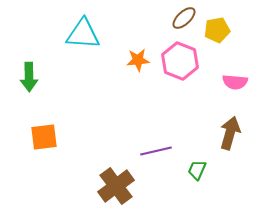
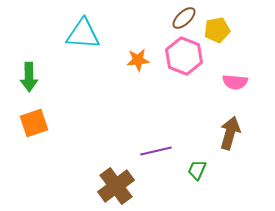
pink hexagon: moved 4 px right, 5 px up
orange square: moved 10 px left, 14 px up; rotated 12 degrees counterclockwise
